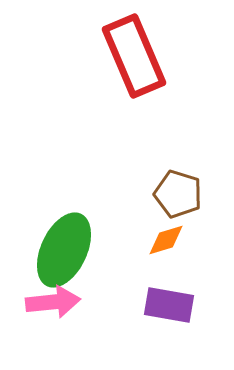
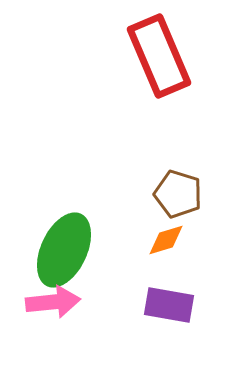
red rectangle: moved 25 px right
